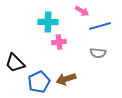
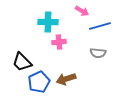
black trapezoid: moved 7 px right, 1 px up
